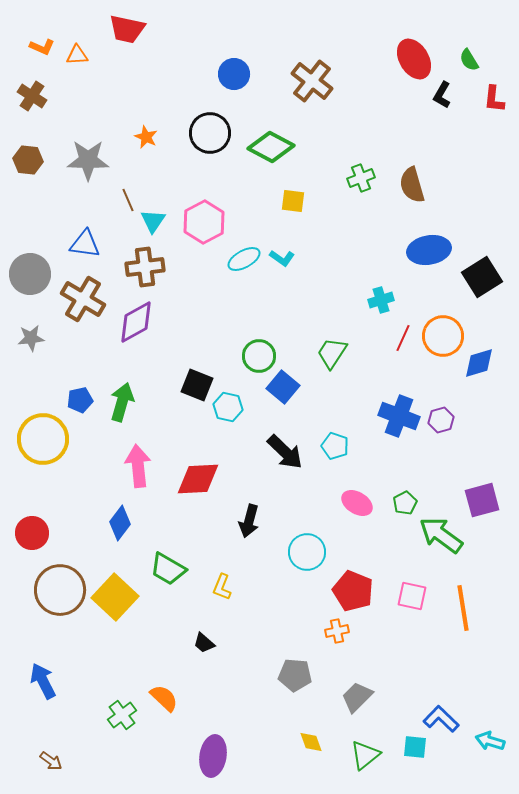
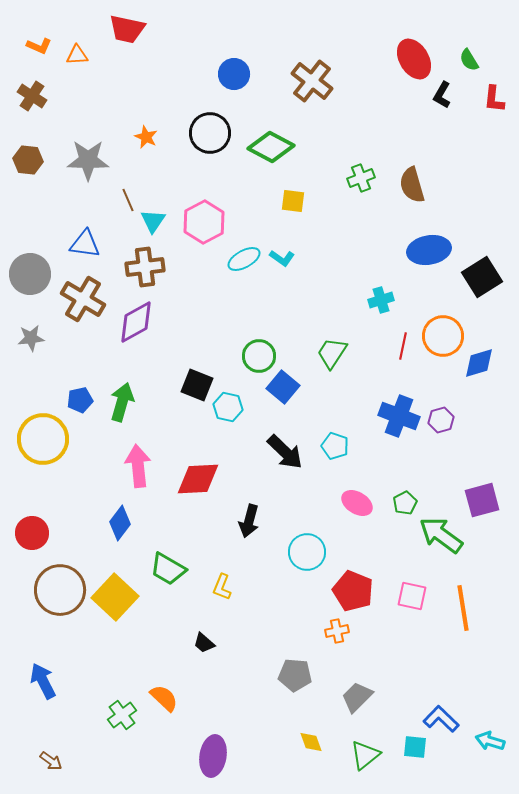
orange L-shape at (42, 47): moved 3 px left, 1 px up
red line at (403, 338): moved 8 px down; rotated 12 degrees counterclockwise
